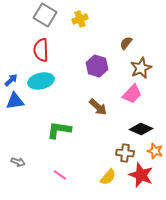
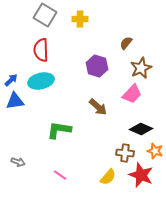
yellow cross: rotated 21 degrees clockwise
